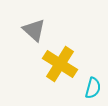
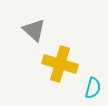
yellow cross: rotated 16 degrees counterclockwise
